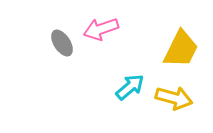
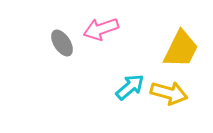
yellow arrow: moved 5 px left, 5 px up
